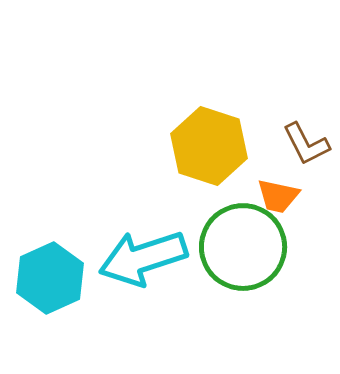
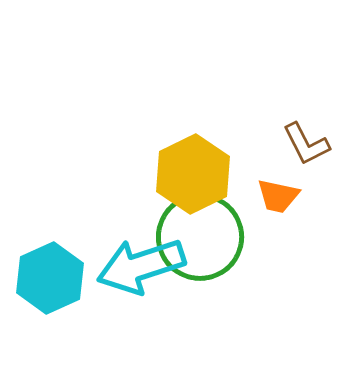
yellow hexagon: moved 16 px left, 28 px down; rotated 16 degrees clockwise
green circle: moved 43 px left, 10 px up
cyan arrow: moved 2 px left, 8 px down
